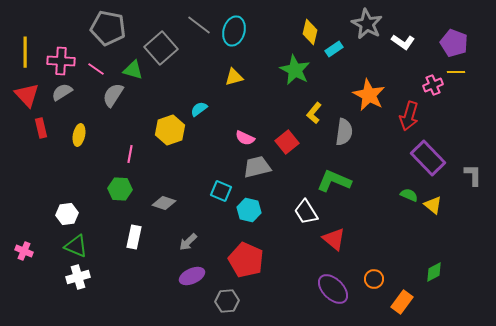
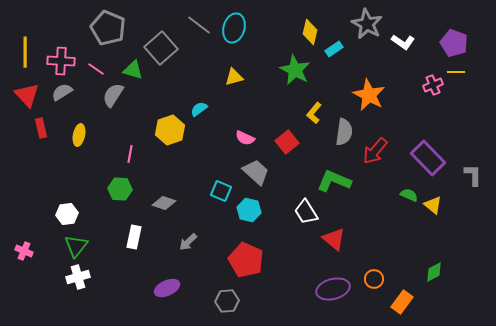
gray pentagon at (108, 28): rotated 12 degrees clockwise
cyan ellipse at (234, 31): moved 3 px up
red arrow at (409, 116): moved 34 px left, 35 px down; rotated 24 degrees clockwise
gray trapezoid at (257, 167): moved 1 px left, 5 px down; rotated 56 degrees clockwise
green triangle at (76, 246): rotated 45 degrees clockwise
purple ellipse at (192, 276): moved 25 px left, 12 px down
purple ellipse at (333, 289): rotated 60 degrees counterclockwise
